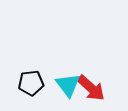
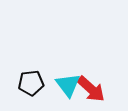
red arrow: moved 1 px down
